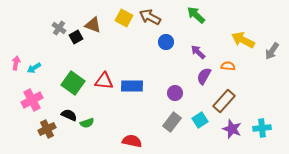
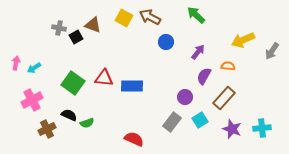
gray cross: rotated 24 degrees counterclockwise
yellow arrow: rotated 50 degrees counterclockwise
purple arrow: rotated 84 degrees clockwise
red triangle: moved 3 px up
purple circle: moved 10 px right, 4 px down
brown rectangle: moved 3 px up
red semicircle: moved 2 px right, 2 px up; rotated 12 degrees clockwise
